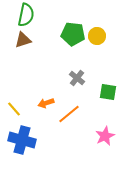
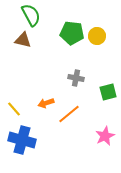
green semicircle: moved 5 px right; rotated 40 degrees counterclockwise
green pentagon: moved 1 px left, 1 px up
brown triangle: rotated 30 degrees clockwise
gray cross: moved 1 px left; rotated 28 degrees counterclockwise
green square: rotated 24 degrees counterclockwise
